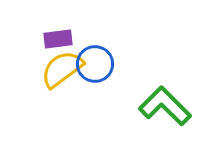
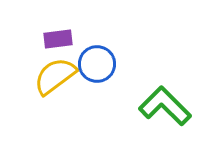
blue circle: moved 2 px right
yellow semicircle: moved 7 px left, 7 px down
